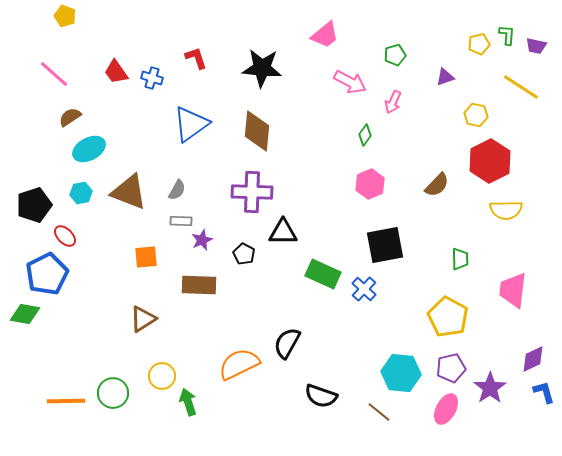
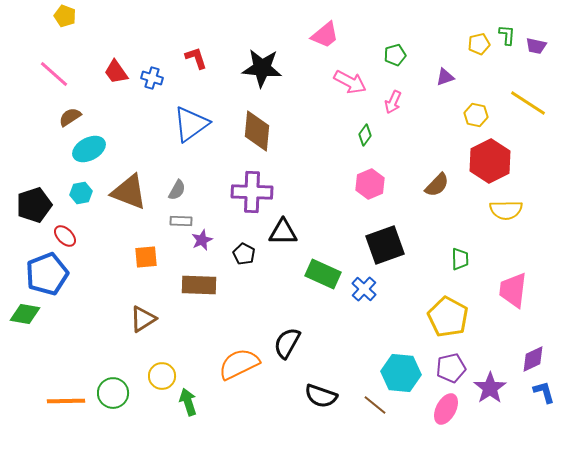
yellow line at (521, 87): moved 7 px right, 16 px down
black square at (385, 245): rotated 9 degrees counterclockwise
blue pentagon at (47, 274): rotated 6 degrees clockwise
brown line at (379, 412): moved 4 px left, 7 px up
